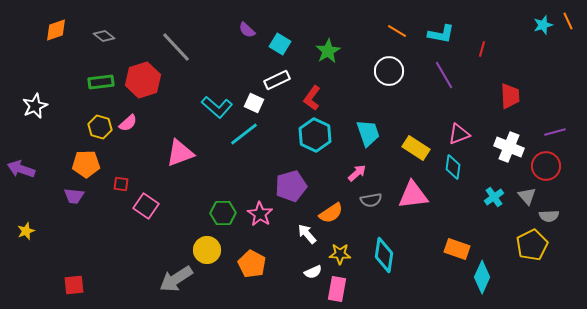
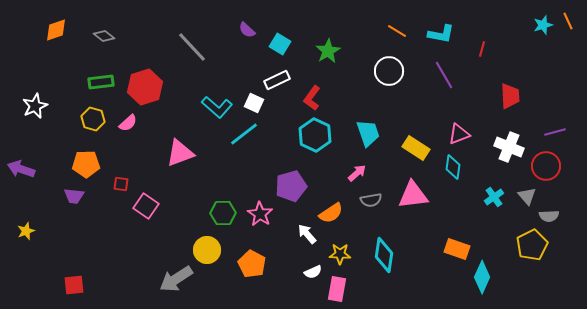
gray line at (176, 47): moved 16 px right
red hexagon at (143, 80): moved 2 px right, 7 px down
yellow hexagon at (100, 127): moved 7 px left, 8 px up
